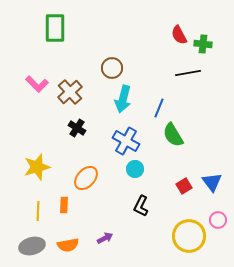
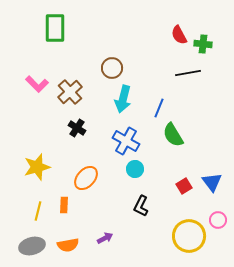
yellow line: rotated 12 degrees clockwise
